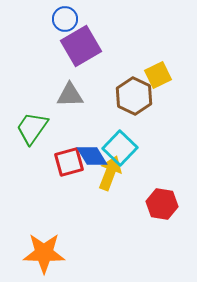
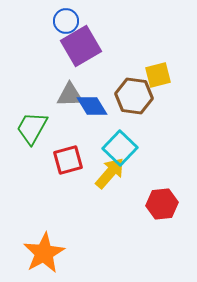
blue circle: moved 1 px right, 2 px down
yellow square: rotated 12 degrees clockwise
brown hexagon: rotated 18 degrees counterclockwise
green trapezoid: rotated 6 degrees counterclockwise
blue diamond: moved 50 px up
red square: moved 1 px left, 2 px up
yellow arrow: rotated 20 degrees clockwise
red hexagon: rotated 16 degrees counterclockwise
orange star: rotated 30 degrees counterclockwise
